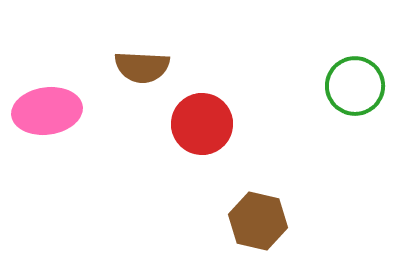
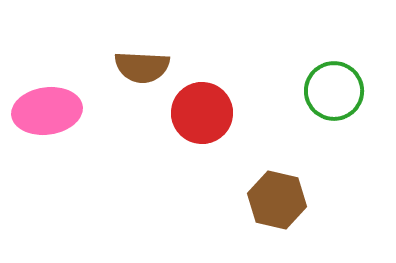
green circle: moved 21 px left, 5 px down
red circle: moved 11 px up
brown hexagon: moved 19 px right, 21 px up
